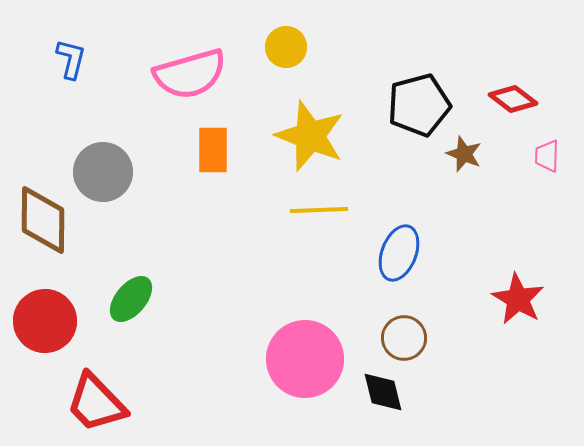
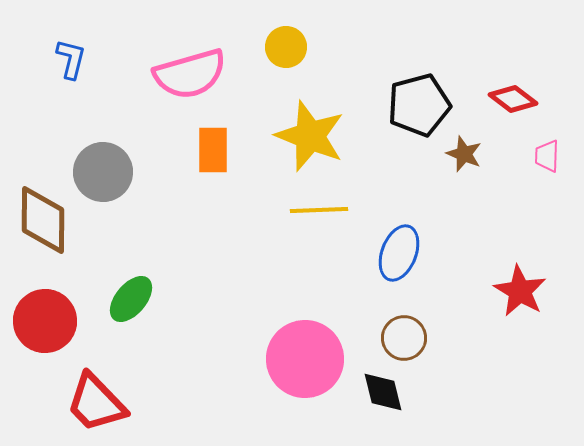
red star: moved 2 px right, 8 px up
